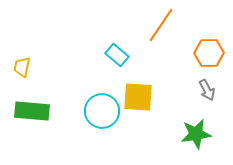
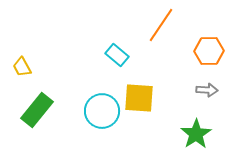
orange hexagon: moved 2 px up
yellow trapezoid: rotated 40 degrees counterclockwise
gray arrow: rotated 60 degrees counterclockwise
yellow square: moved 1 px right, 1 px down
green rectangle: moved 5 px right, 1 px up; rotated 56 degrees counterclockwise
green star: rotated 24 degrees counterclockwise
